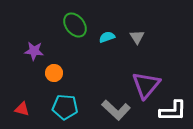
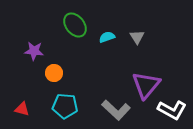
cyan pentagon: moved 1 px up
white L-shape: moved 1 px left, 1 px up; rotated 28 degrees clockwise
